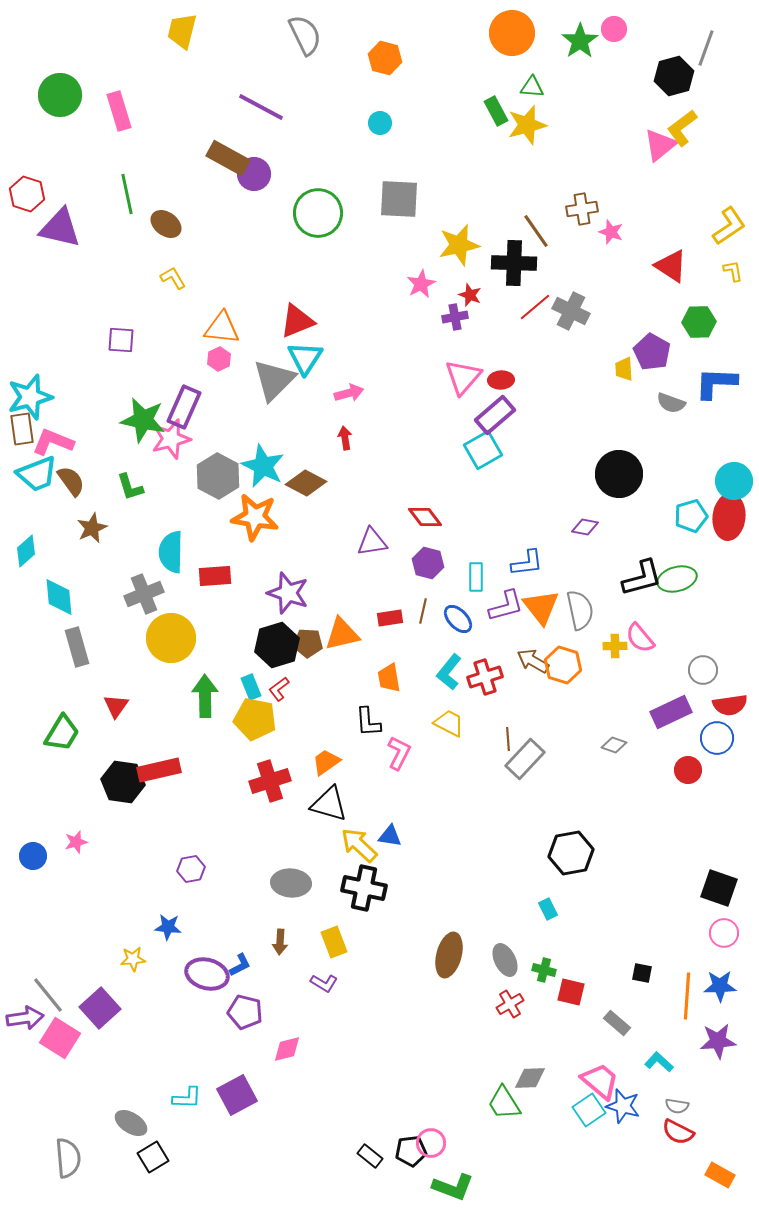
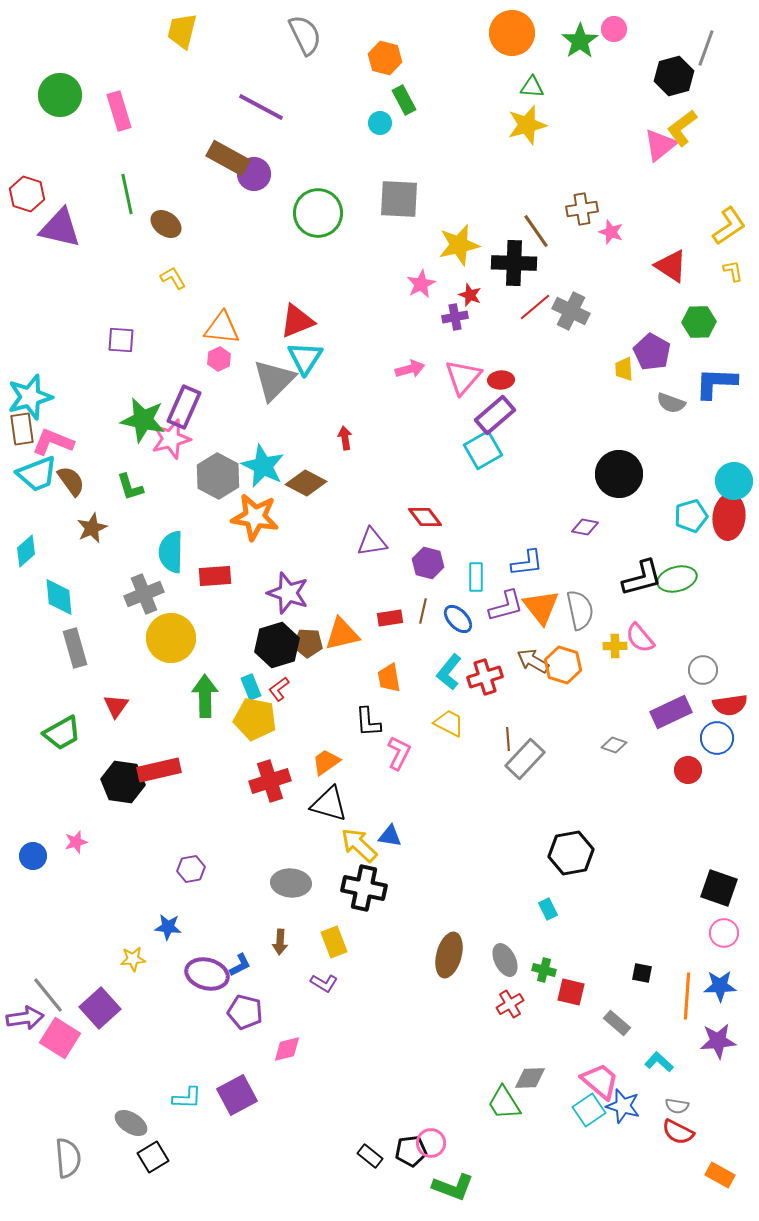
green rectangle at (496, 111): moved 92 px left, 11 px up
pink arrow at (349, 393): moved 61 px right, 24 px up
gray rectangle at (77, 647): moved 2 px left, 1 px down
green trapezoid at (62, 733): rotated 30 degrees clockwise
